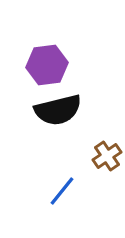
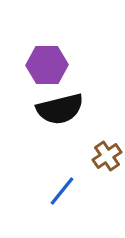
purple hexagon: rotated 6 degrees clockwise
black semicircle: moved 2 px right, 1 px up
